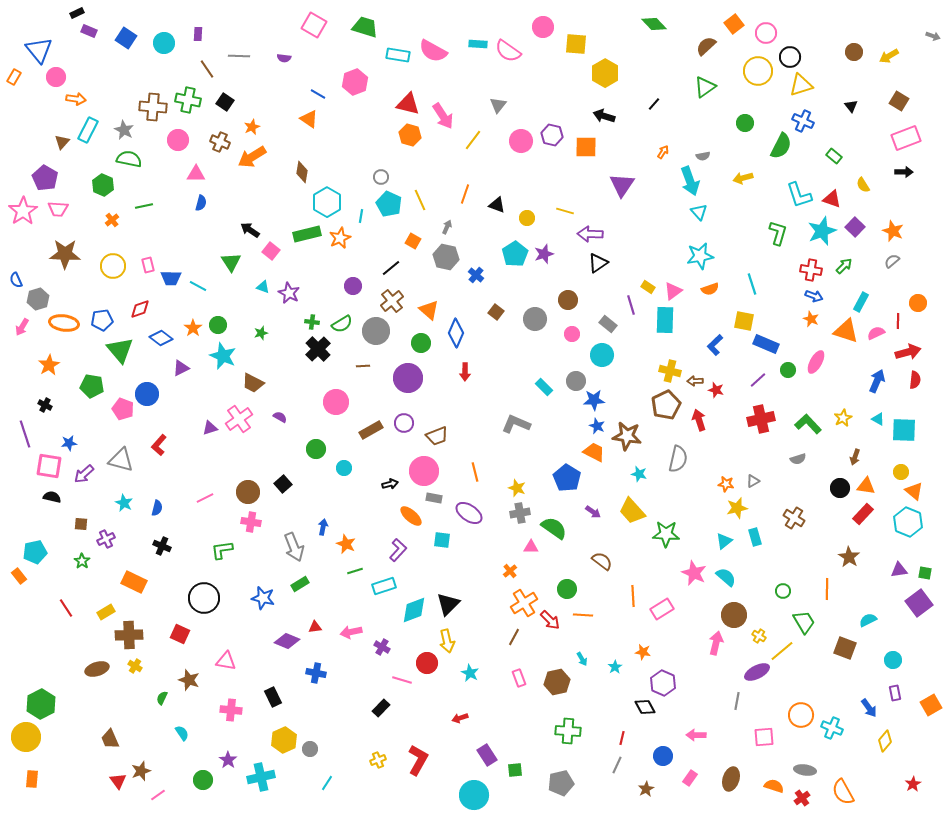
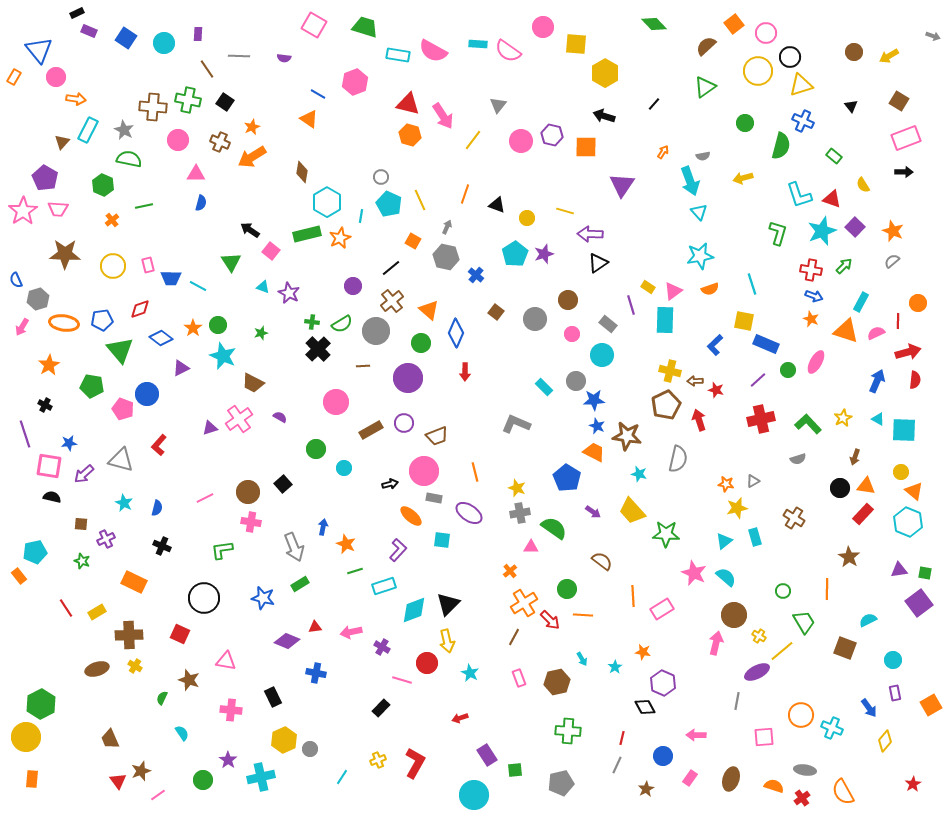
green semicircle at (781, 146): rotated 12 degrees counterclockwise
green star at (82, 561): rotated 14 degrees counterclockwise
yellow rectangle at (106, 612): moved 9 px left
red L-shape at (418, 760): moved 3 px left, 3 px down
cyan line at (327, 783): moved 15 px right, 6 px up
